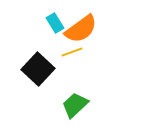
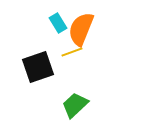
cyan rectangle: moved 3 px right
orange semicircle: rotated 148 degrees clockwise
black square: moved 2 px up; rotated 28 degrees clockwise
